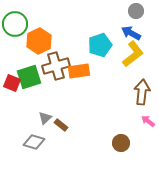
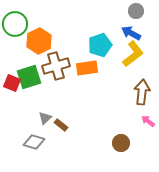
orange rectangle: moved 8 px right, 3 px up
